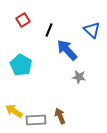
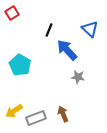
red square: moved 11 px left, 7 px up
blue triangle: moved 2 px left, 1 px up
cyan pentagon: moved 1 px left
gray star: moved 1 px left
yellow arrow: rotated 66 degrees counterclockwise
brown arrow: moved 3 px right, 2 px up
gray rectangle: moved 2 px up; rotated 18 degrees counterclockwise
